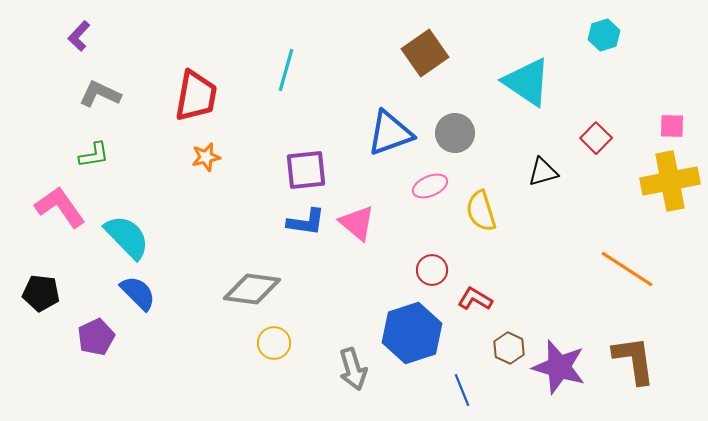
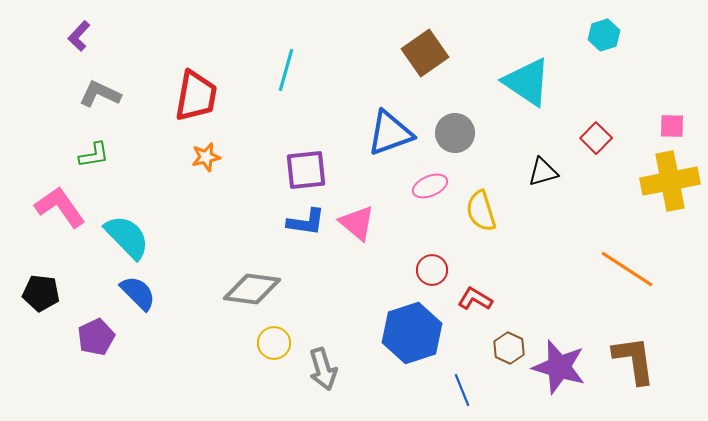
gray arrow: moved 30 px left
